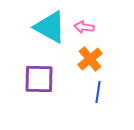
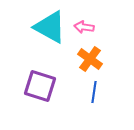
orange cross: rotated 15 degrees counterclockwise
purple square: moved 1 px right, 7 px down; rotated 16 degrees clockwise
blue line: moved 4 px left
